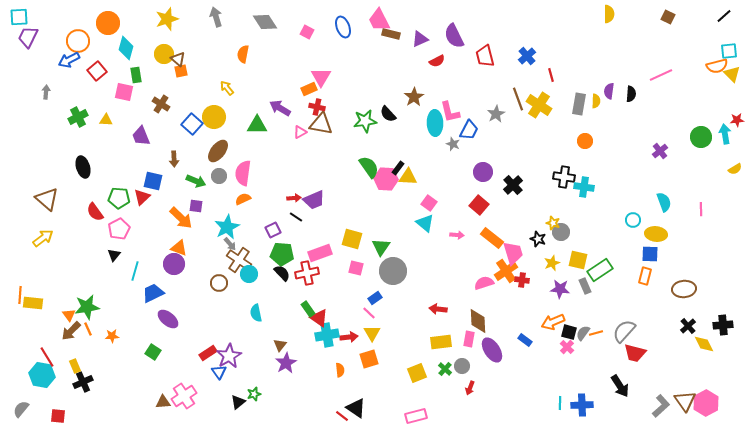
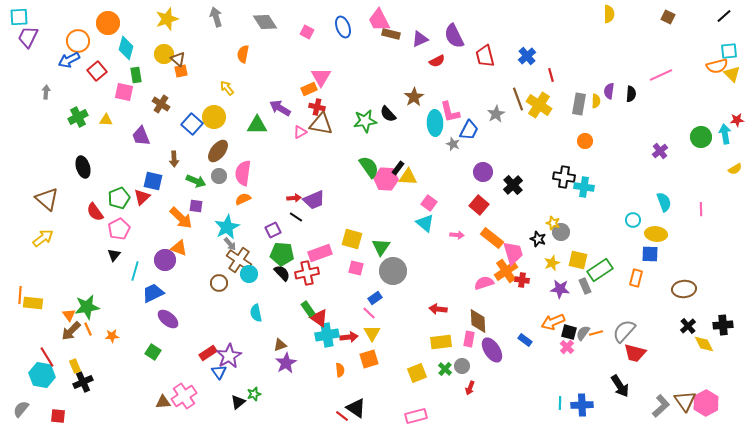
green pentagon at (119, 198): rotated 25 degrees counterclockwise
purple circle at (174, 264): moved 9 px left, 4 px up
orange rectangle at (645, 276): moved 9 px left, 2 px down
brown triangle at (280, 345): rotated 32 degrees clockwise
